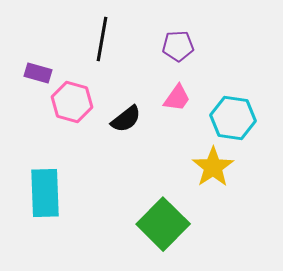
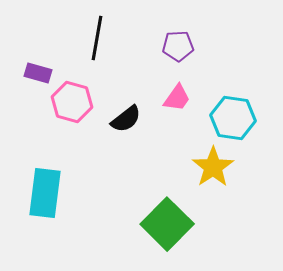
black line: moved 5 px left, 1 px up
cyan rectangle: rotated 9 degrees clockwise
green square: moved 4 px right
